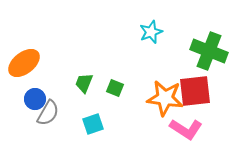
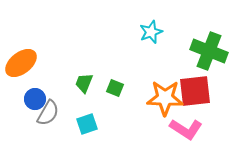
orange ellipse: moved 3 px left
orange star: rotated 6 degrees counterclockwise
cyan square: moved 6 px left
